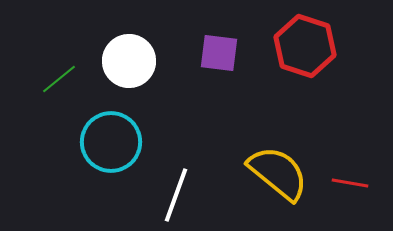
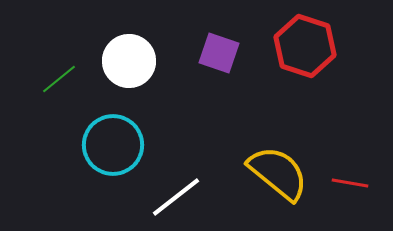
purple square: rotated 12 degrees clockwise
cyan circle: moved 2 px right, 3 px down
white line: moved 2 px down; rotated 32 degrees clockwise
